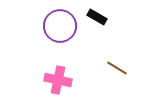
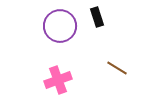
black rectangle: rotated 42 degrees clockwise
pink cross: rotated 32 degrees counterclockwise
